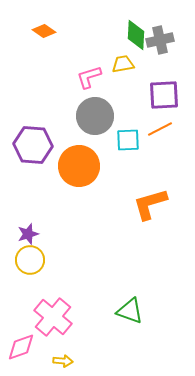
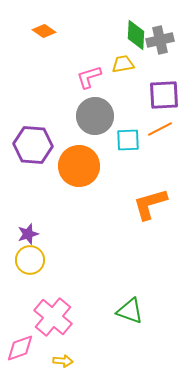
pink diamond: moved 1 px left, 1 px down
